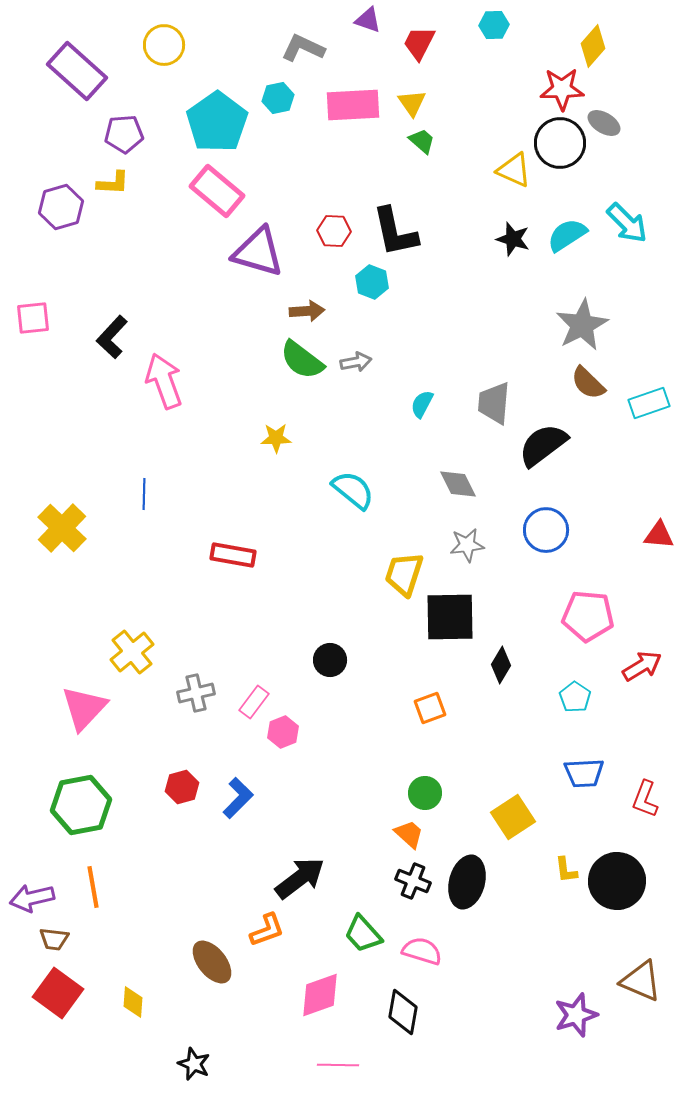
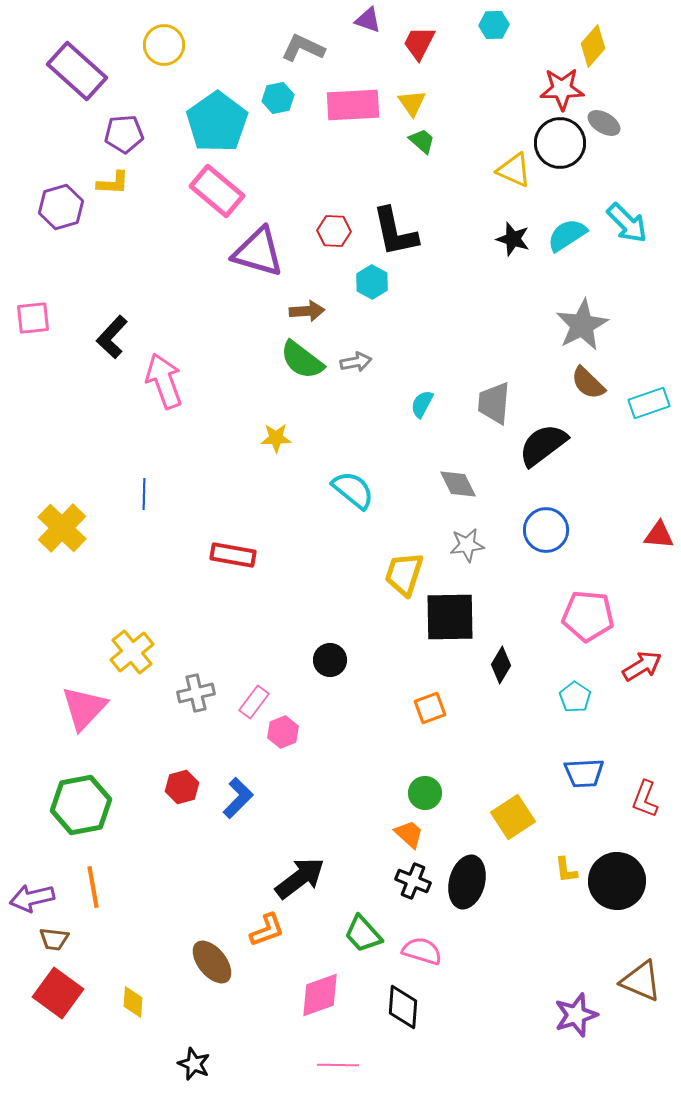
cyan hexagon at (372, 282): rotated 8 degrees clockwise
black diamond at (403, 1012): moved 5 px up; rotated 6 degrees counterclockwise
